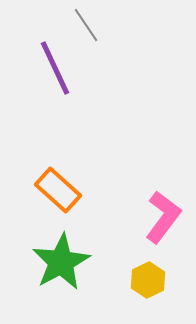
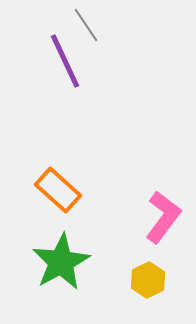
purple line: moved 10 px right, 7 px up
